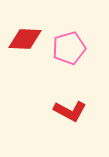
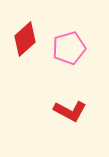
red diamond: rotated 44 degrees counterclockwise
